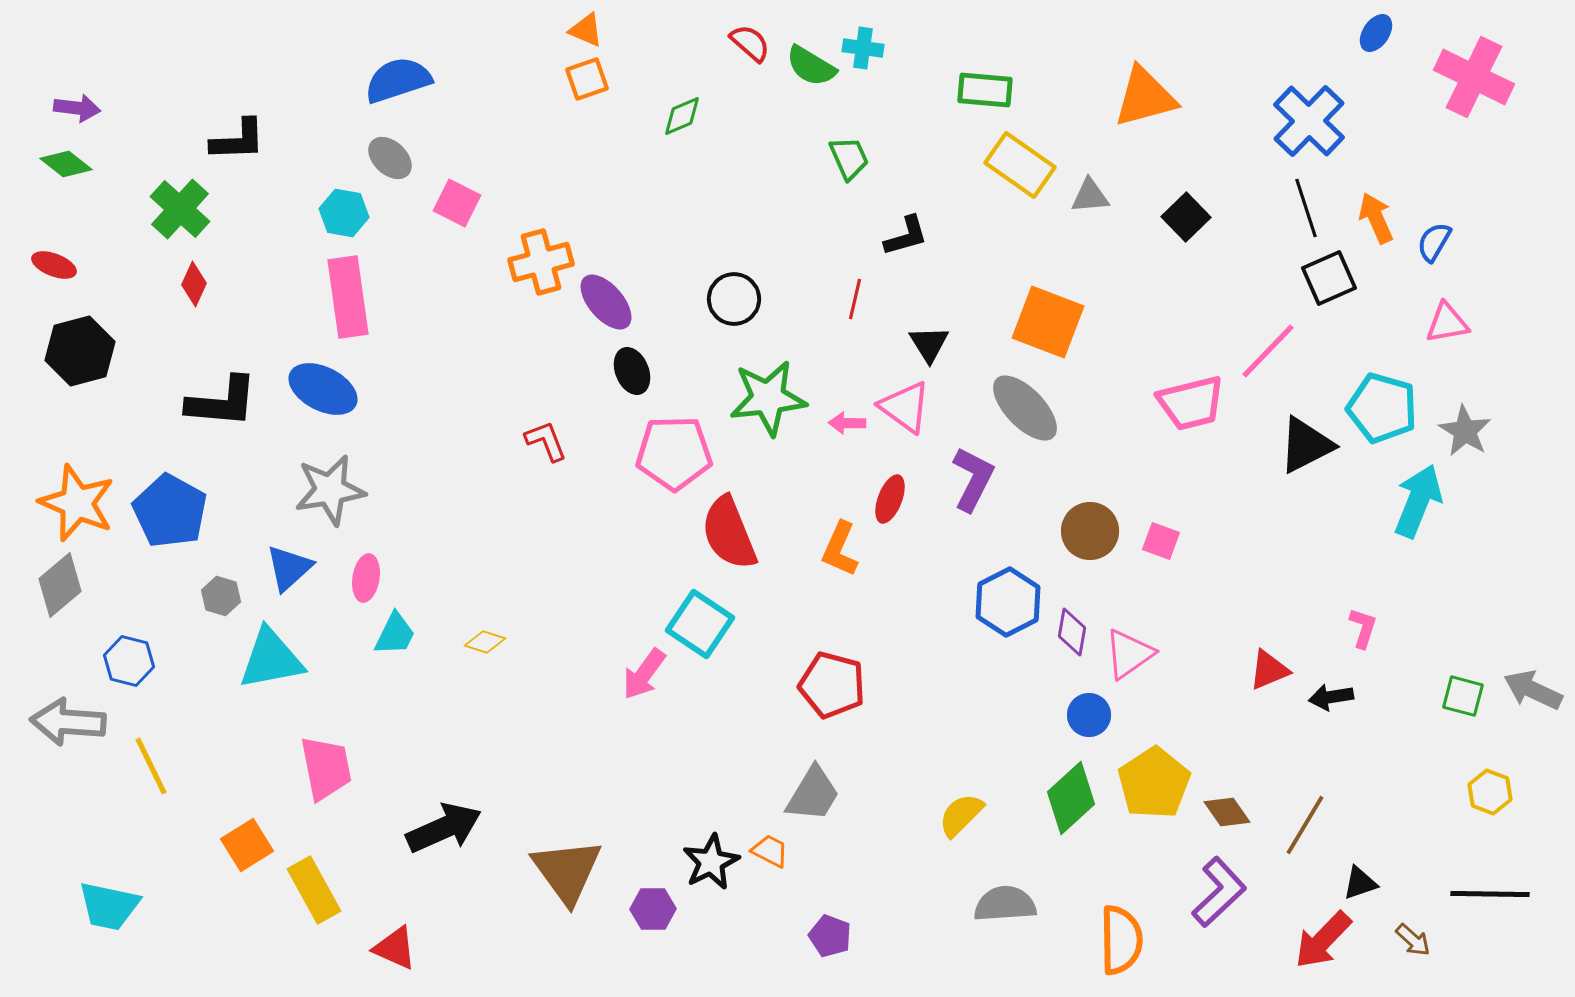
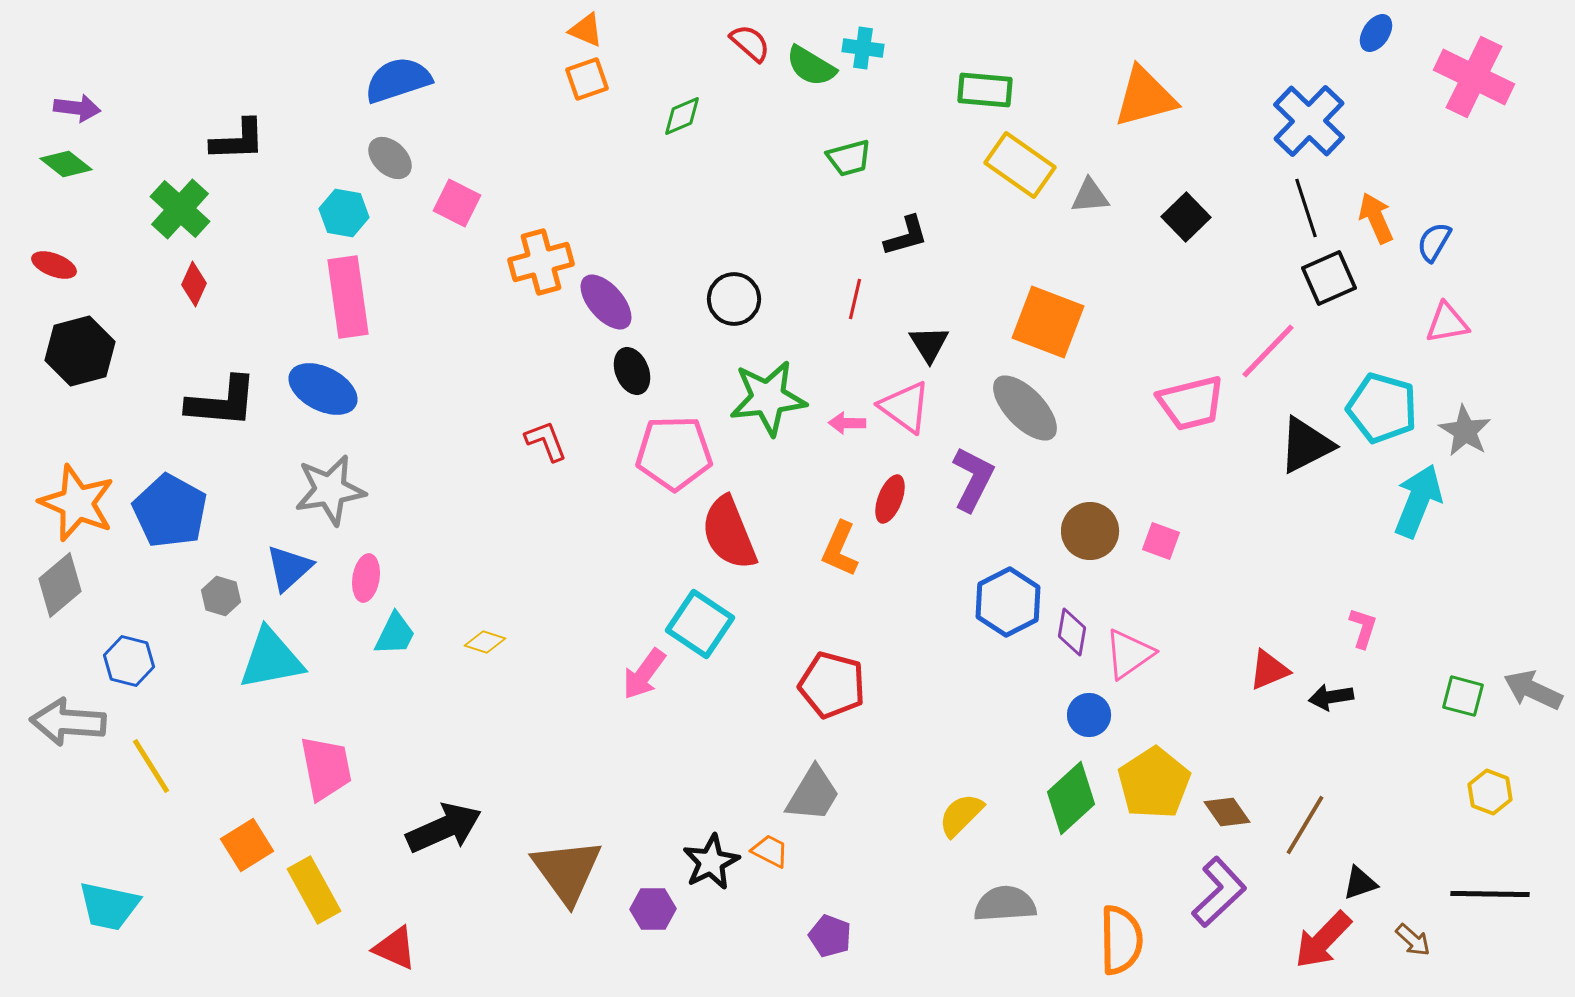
green trapezoid at (849, 158): rotated 99 degrees clockwise
yellow line at (151, 766): rotated 6 degrees counterclockwise
